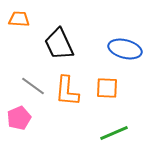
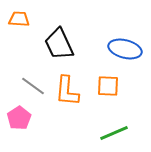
orange square: moved 1 px right, 2 px up
pink pentagon: rotated 10 degrees counterclockwise
